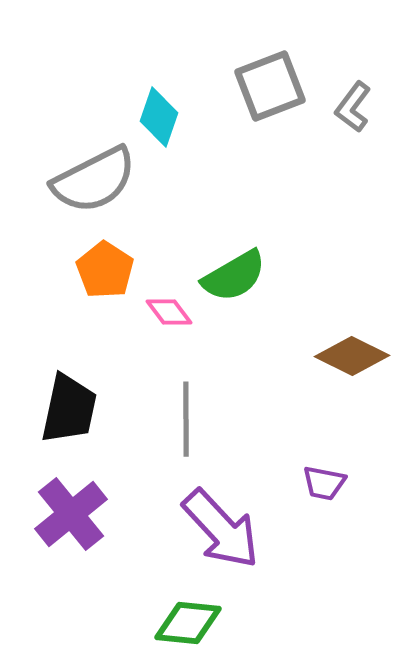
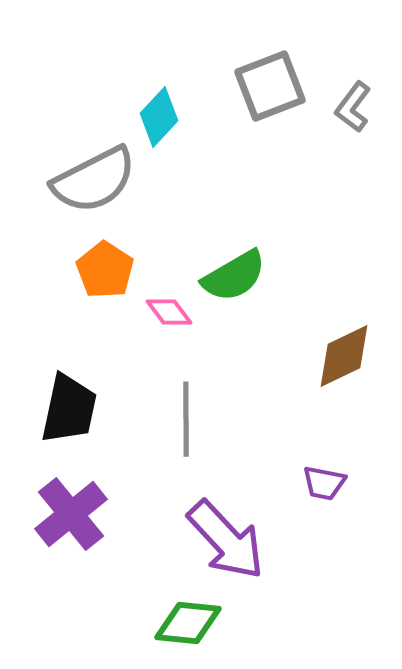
cyan diamond: rotated 24 degrees clockwise
brown diamond: moved 8 px left; rotated 52 degrees counterclockwise
purple arrow: moved 5 px right, 11 px down
